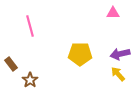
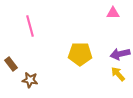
brown star: rotated 28 degrees counterclockwise
